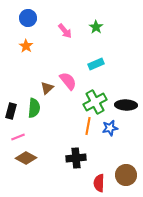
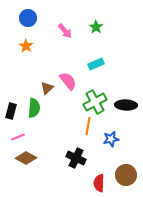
blue star: moved 1 px right, 11 px down
black cross: rotated 30 degrees clockwise
